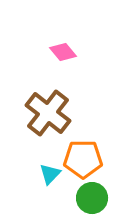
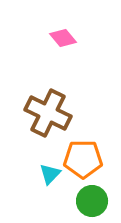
pink diamond: moved 14 px up
brown cross: rotated 12 degrees counterclockwise
green circle: moved 3 px down
